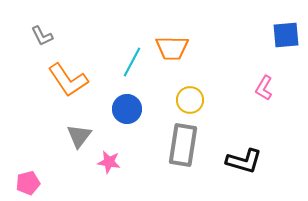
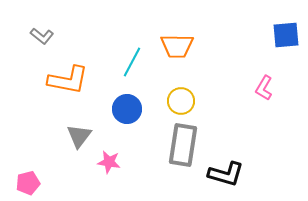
gray L-shape: rotated 25 degrees counterclockwise
orange trapezoid: moved 5 px right, 2 px up
orange L-shape: rotated 45 degrees counterclockwise
yellow circle: moved 9 px left, 1 px down
black L-shape: moved 18 px left, 13 px down
